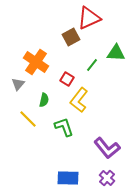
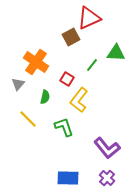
green semicircle: moved 1 px right, 3 px up
